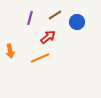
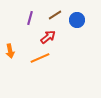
blue circle: moved 2 px up
